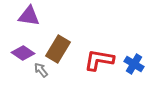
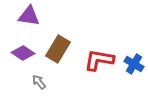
gray arrow: moved 2 px left, 12 px down
